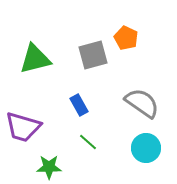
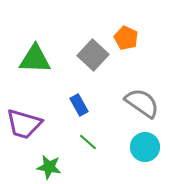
gray square: rotated 32 degrees counterclockwise
green triangle: rotated 16 degrees clockwise
purple trapezoid: moved 1 px right, 3 px up
cyan circle: moved 1 px left, 1 px up
green star: rotated 10 degrees clockwise
